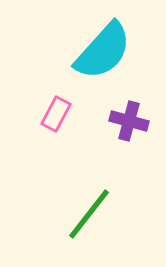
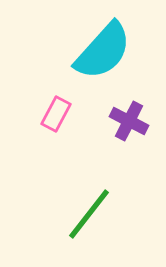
purple cross: rotated 12 degrees clockwise
